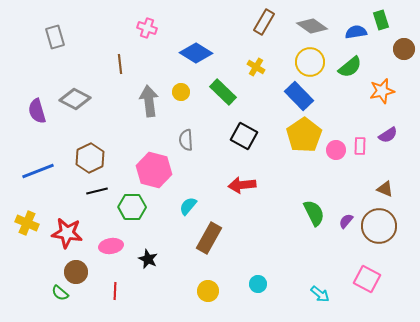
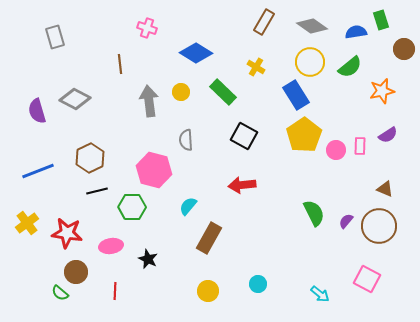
blue rectangle at (299, 96): moved 3 px left, 1 px up; rotated 12 degrees clockwise
yellow cross at (27, 223): rotated 30 degrees clockwise
